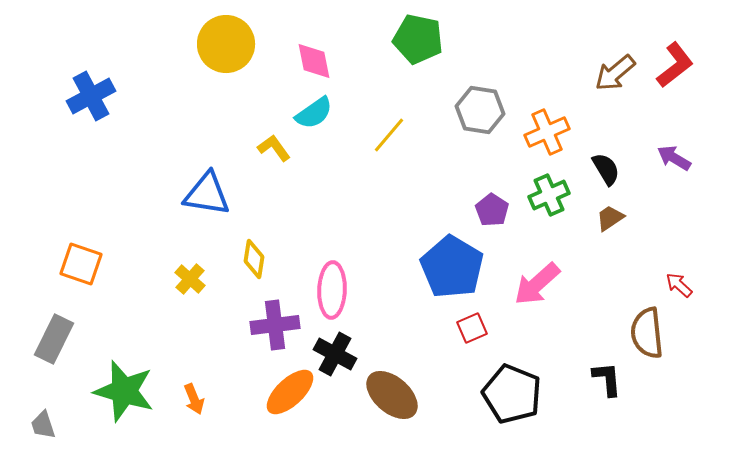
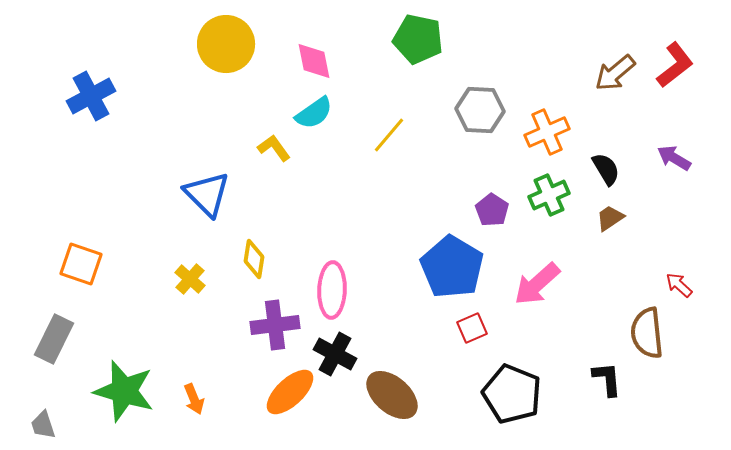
gray hexagon: rotated 6 degrees counterclockwise
blue triangle: rotated 36 degrees clockwise
